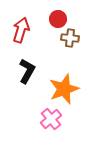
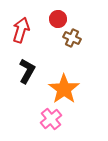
brown cross: moved 2 px right; rotated 18 degrees clockwise
orange star: rotated 16 degrees counterclockwise
